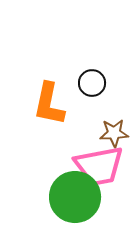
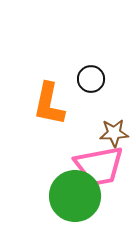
black circle: moved 1 px left, 4 px up
green circle: moved 1 px up
